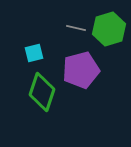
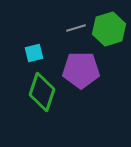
gray line: rotated 30 degrees counterclockwise
purple pentagon: rotated 15 degrees clockwise
